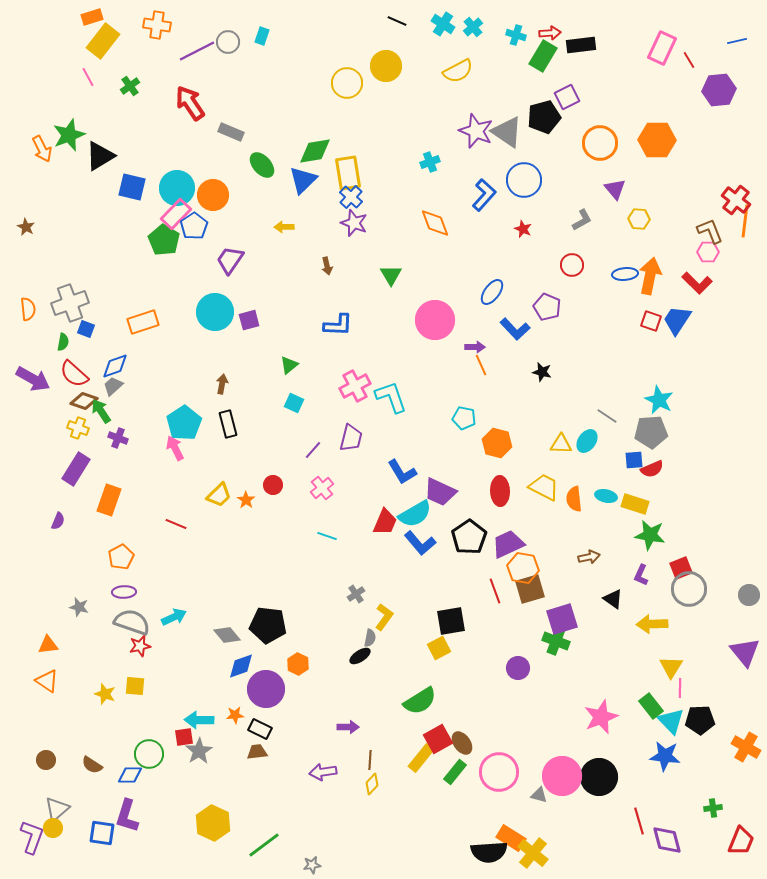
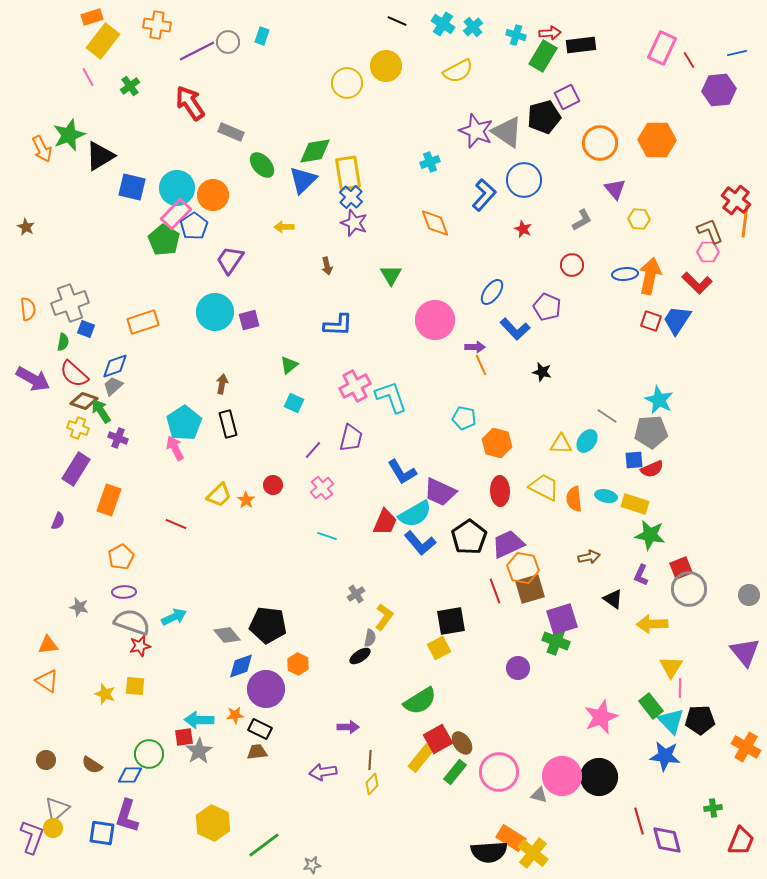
blue line at (737, 41): moved 12 px down
